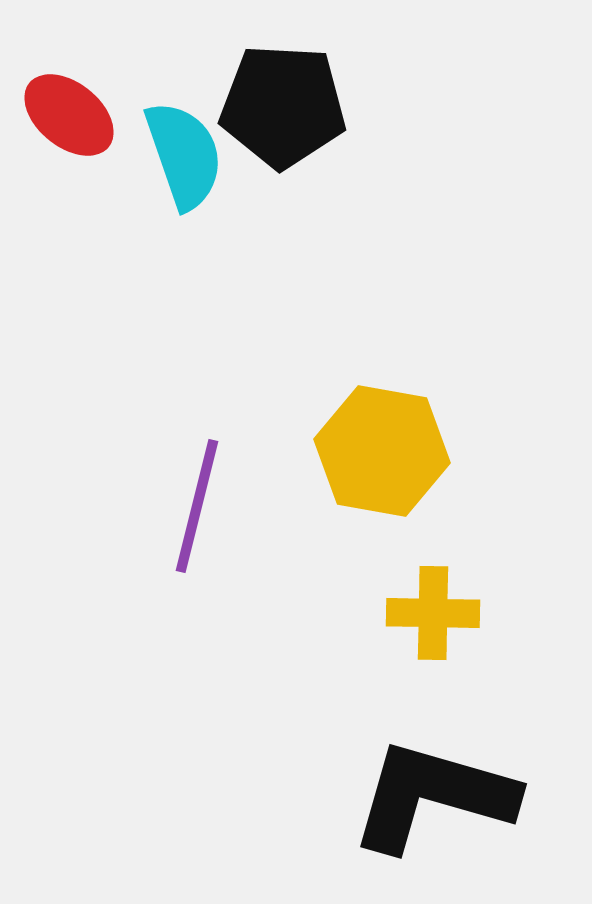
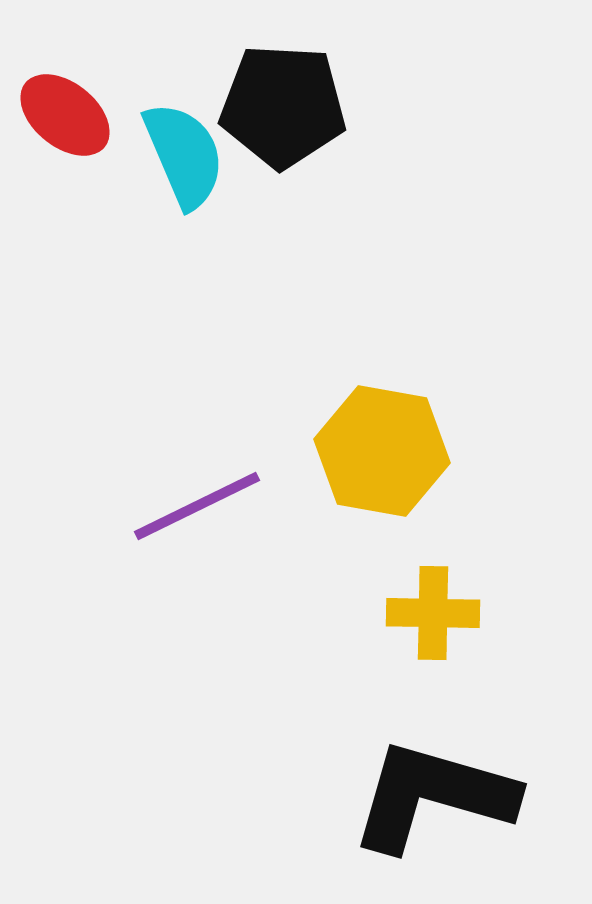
red ellipse: moved 4 px left
cyan semicircle: rotated 4 degrees counterclockwise
purple line: rotated 50 degrees clockwise
